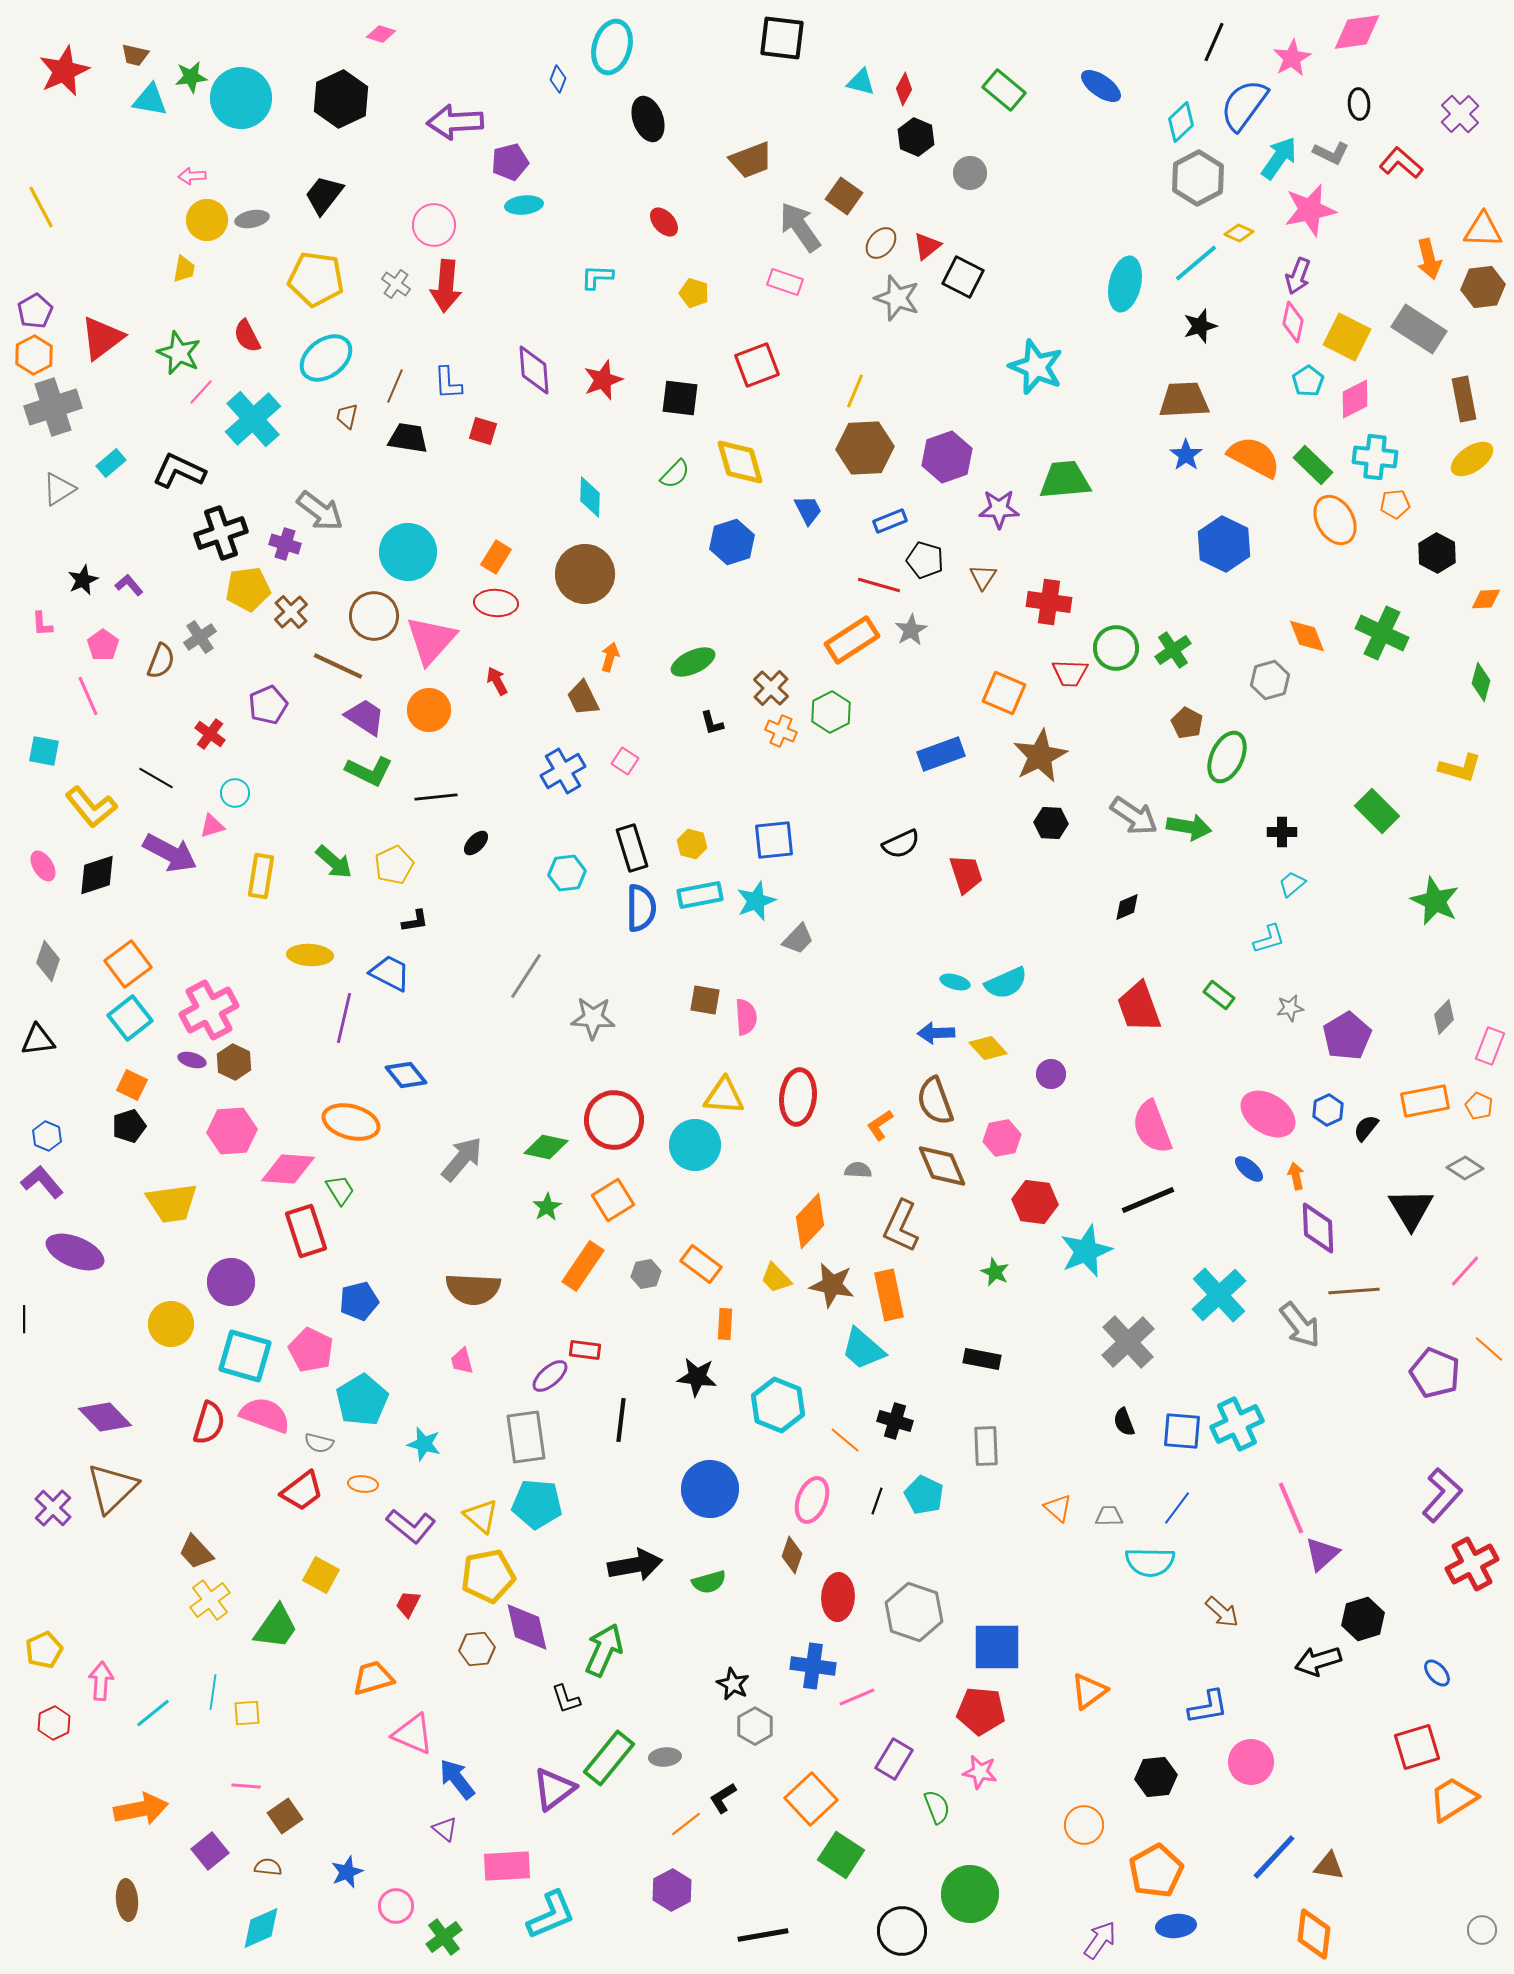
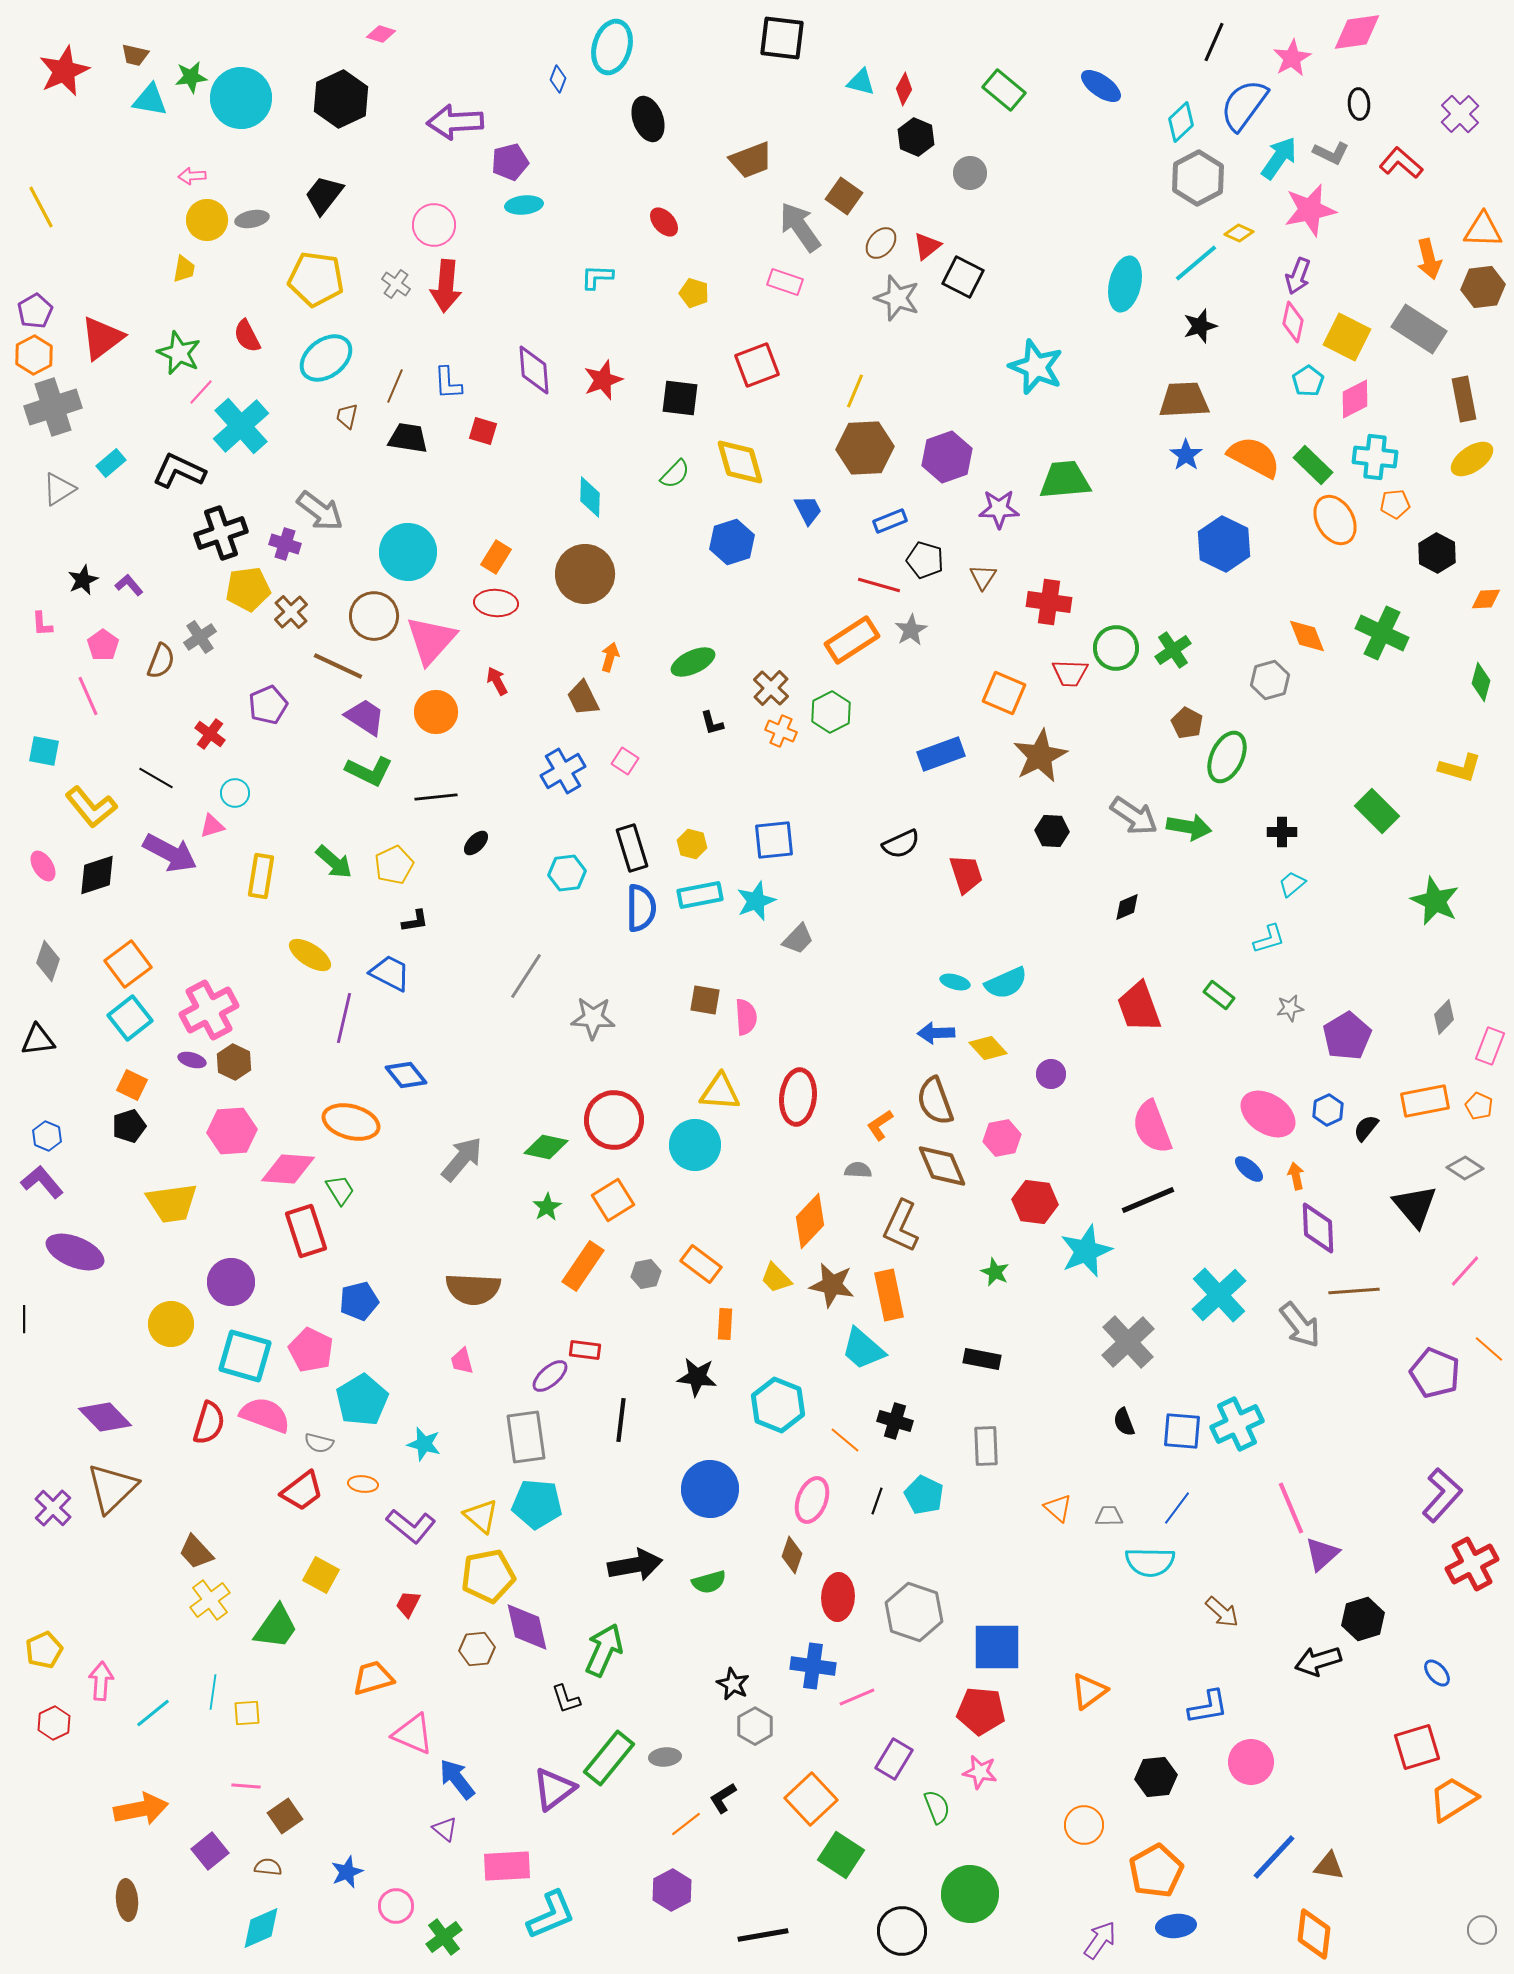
cyan cross at (253, 419): moved 12 px left, 7 px down
orange circle at (429, 710): moved 7 px right, 2 px down
black hexagon at (1051, 823): moved 1 px right, 8 px down
yellow ellipse at (310, 955): rotated 30 degrees clockwise
yellow triangle at (724, 1096): moved 4 px left, 4 px up
black triangle at (1411, 1209): moved 4 px right, 3 px up; rotated 9 degrees counterclockwise
